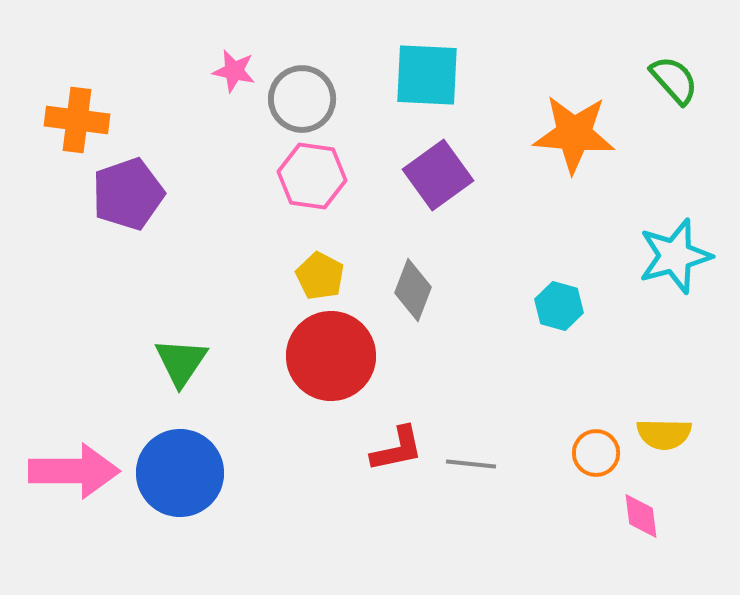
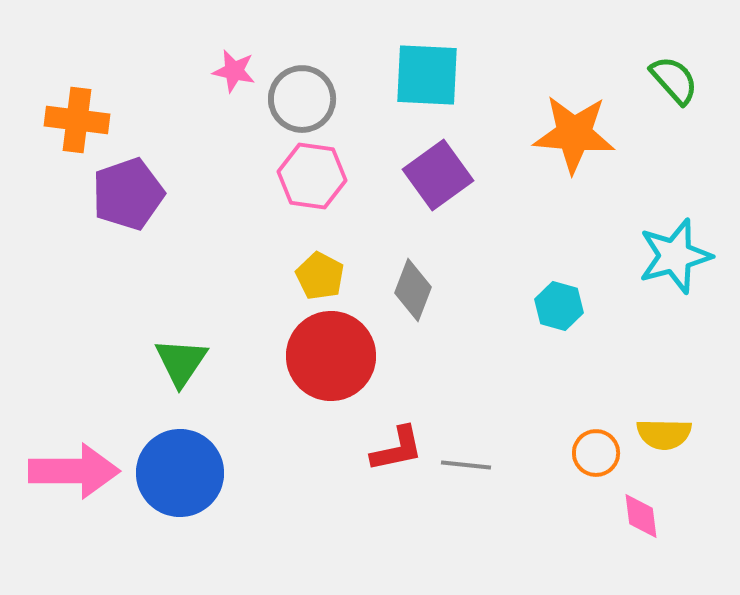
gray line: moved 5 px left, 1 px down
